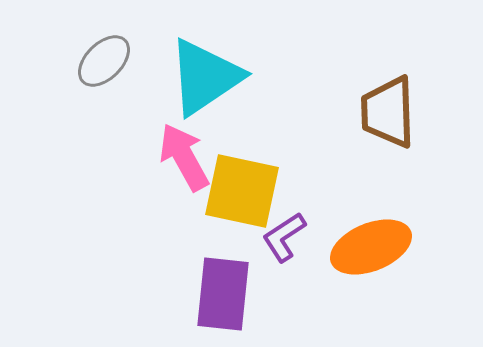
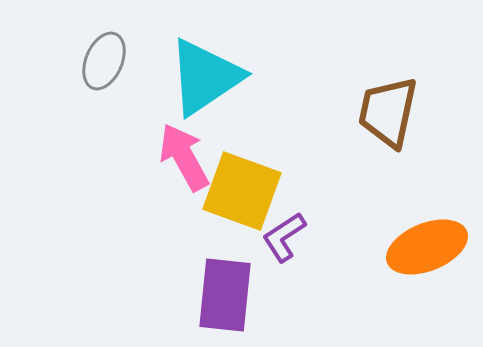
gray ellipse: rotated 22 degrees counterclockwise
brown trapezoid: rotated 14 degrees clockwise
yellow square: rotated 8 degrees clockwise
orange ellipse: moved 56 px right
purple rectangle: moved 2 px right, 1 px down
